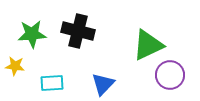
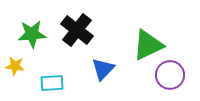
black cross: moved 1 px left, 1 px up; rotated 24 degrees clockwise
blue triangle: moved 15 px up
